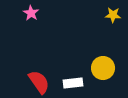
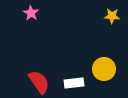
yellow star: moved 1 px left, 1 px down
yellow circle: moved 1 px right, 1 px down
white rectangle: moved 1 px right
